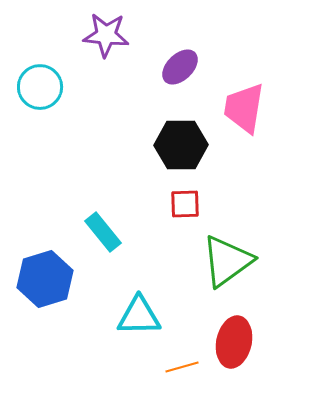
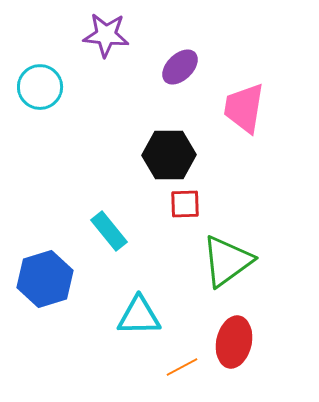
black hexagon: moved 12 px left, 10 px down
cyan rectangle: moved 6 px right, 1 px up
orange line: rotated 12 degrees counterclockwise
